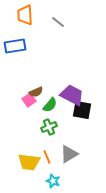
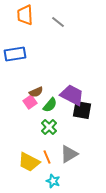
blue rectangle: moved 8 px down
pink square: moved 1 px right, 2 px down
green cross: rotated 21 degrees counterclockwise
yellow trapezoid: rotated 20 degrees clockwise
